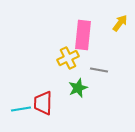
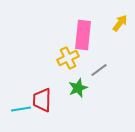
gray line: rotated 48 degrees counterclockwise
red trapezoid: moved 1 px left, 3 px up
